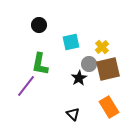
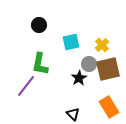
yellow cross: moved 2 px up
